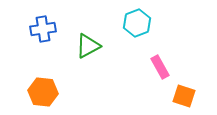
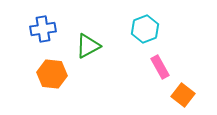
cyan hexagon: moved 8 px right, 6 px down
orange hexagon: moved 9 px right, 18 px up
orange square: moved 1 px left, 1 px up; rotated 20 degrees clockwise
